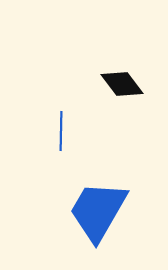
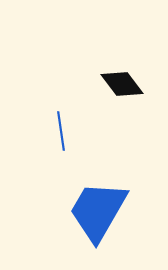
blue line: rotated 9 degrees counterclockwise
